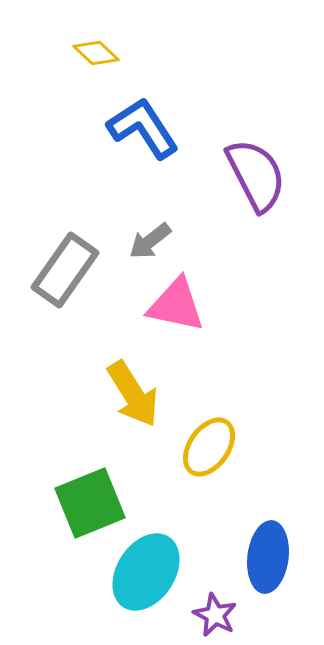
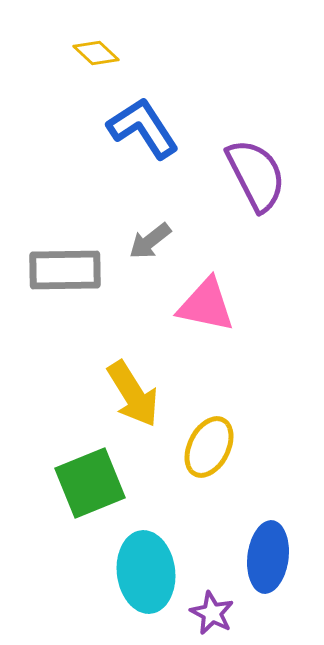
gray rectangle: rotated 54 degrees clockwise
pink triangle: moved 30 px right
yellow ellipse: rotated 8 degrees counterclockwise
green square: moved 20 px up
cyan ellipse: rotated 40 degrees counterclockwise
purple star: moved 3 px left, 2 px up
